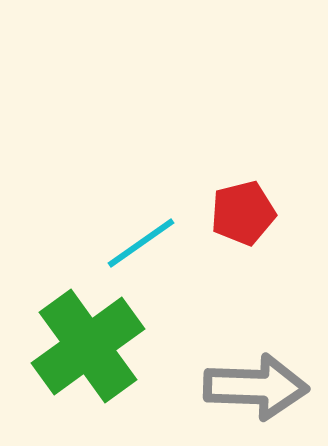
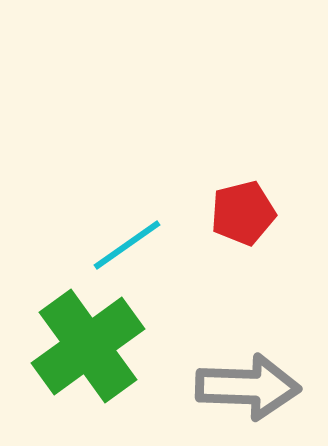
cyan line: moved 14 px left, 2 px down
gray arrow: moved 8 px left
